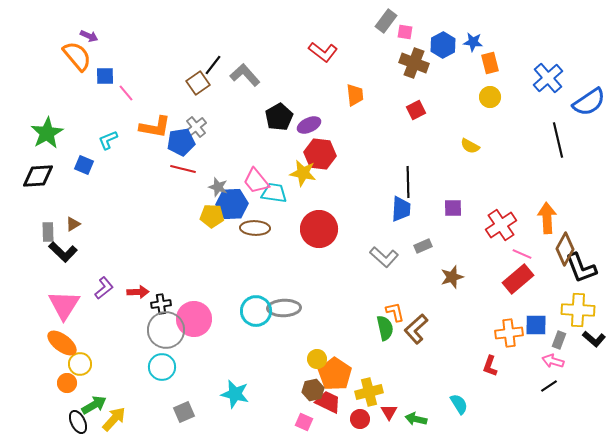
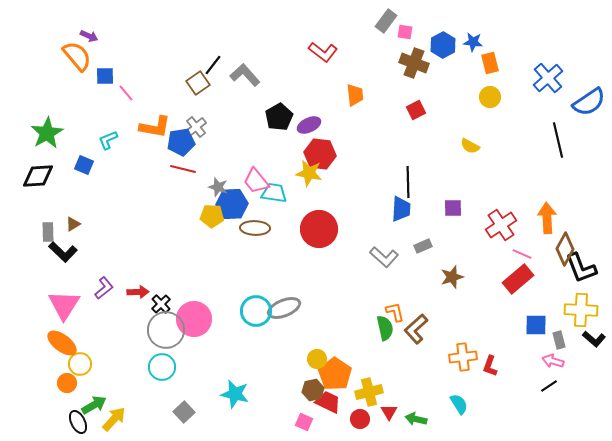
yellow star at (303, 173): moved 6 px right
black cross at (161, 304): rotated 36 degrees counterclockwise
gray ellipse at (284, 308): rotated 20 degrees counterclockwise
yellow cross at (578, 310): moved 3 px right
orange cross at (509, 333): moved 46 px left, 24 px down
gray rectangle at (559, 340): rotated 36 degrees counterclockwise
gray square at (184, 412): rotated 20 degrees counterclockwise
